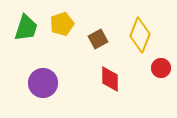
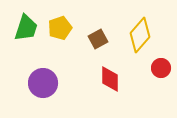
yellow pentagon: moved 2 px left, 4 px down
yellow diamond: rotated 20 degrees clockwise
